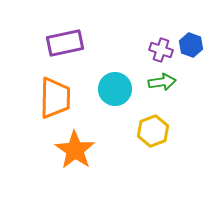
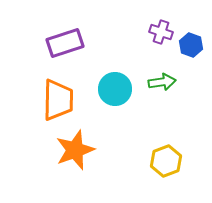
purple rectangle: rotated 6 degrees counterclockwise
purple cross: moved 18 px up
orange trapezoid: moved 3 px right, 2 px down
yellow hexagon: moved 13 px right, 30 px down
orange star: rotated 18 degrees clockwise
